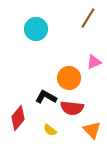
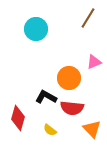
red diamond: rotated 25 degrees counterclockwise
orange triangle: moved 1 px up
